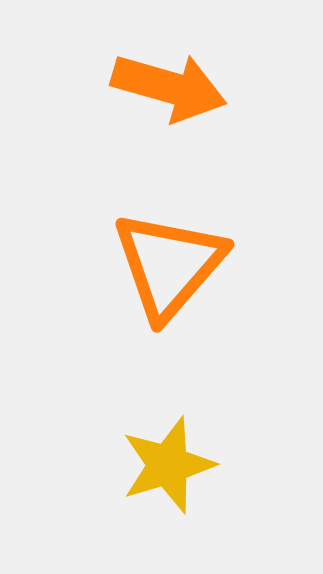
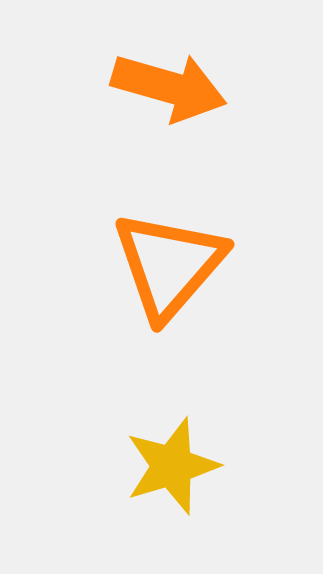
yellow star: moved 4 px right, 1 px down
